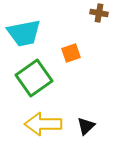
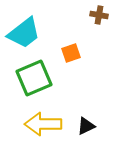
brown cross: moved 2 px down
cyan trapezoid: rotated 27 degrees counterclockwise
green square: rotated 12 degrees clockwise
black triangle: rotated 18 degrees clockwise
